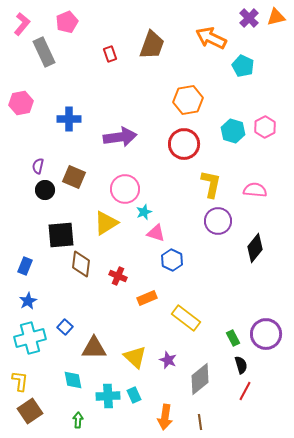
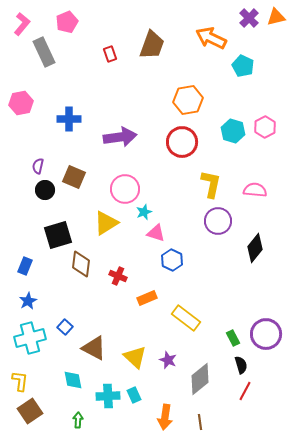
red circle at (184, 144): moved 2 px left, 2 px up
black square at (61, 235): moved 3 px left; rotated 12 degrees counterclockwise
brown triangle at (94, 348): rotated 28 degrees clockwise
